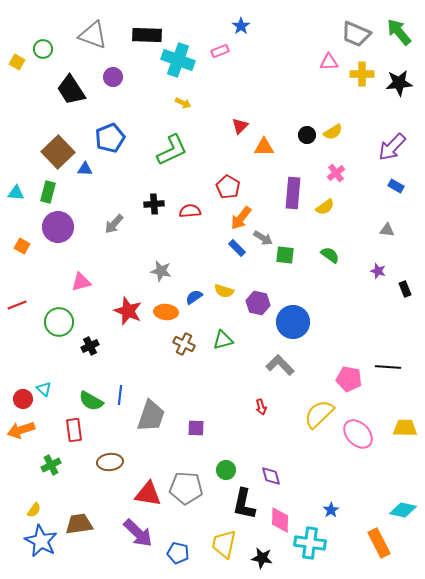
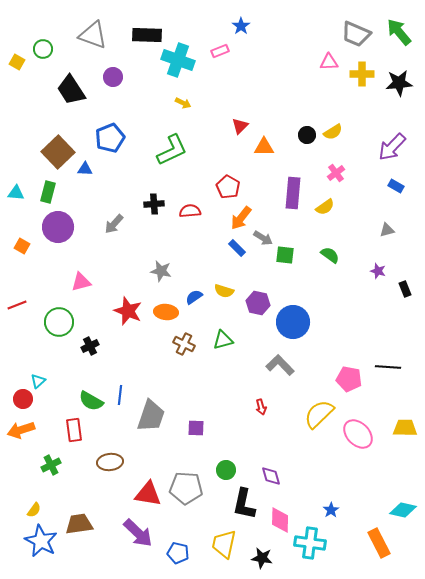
gray triangle at (387, 230): rotated 21 degrees counterclockwise
cyan triangle at (44, 389): moved 6 px left, 8 px up; rotated 35 degrees clockwise
